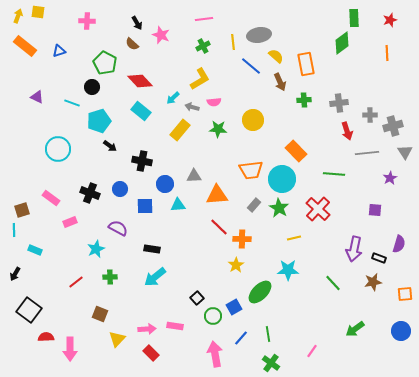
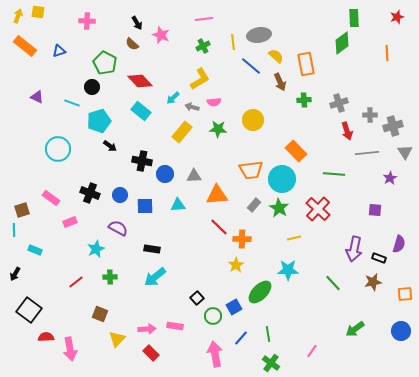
red star at (390, 20): moved 7 px right, 3 px up
gray cross at (339, 103): rotated 12 degrees counterclockwise
yellow rectangle at (180, 130): moved 2 px right, 2 px down
blue circle at (165, 184): moved 10 px up
blue circle at (120, 189): moved 6 px down
pink arrow at (70, 349): rotated 10 degrees counterclockwise
